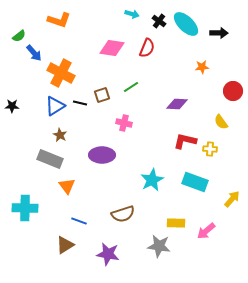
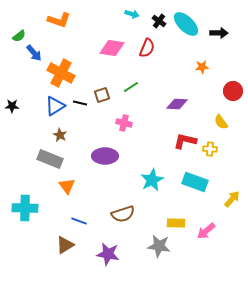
purple ellipse: moved 3 px right, 1 px down
